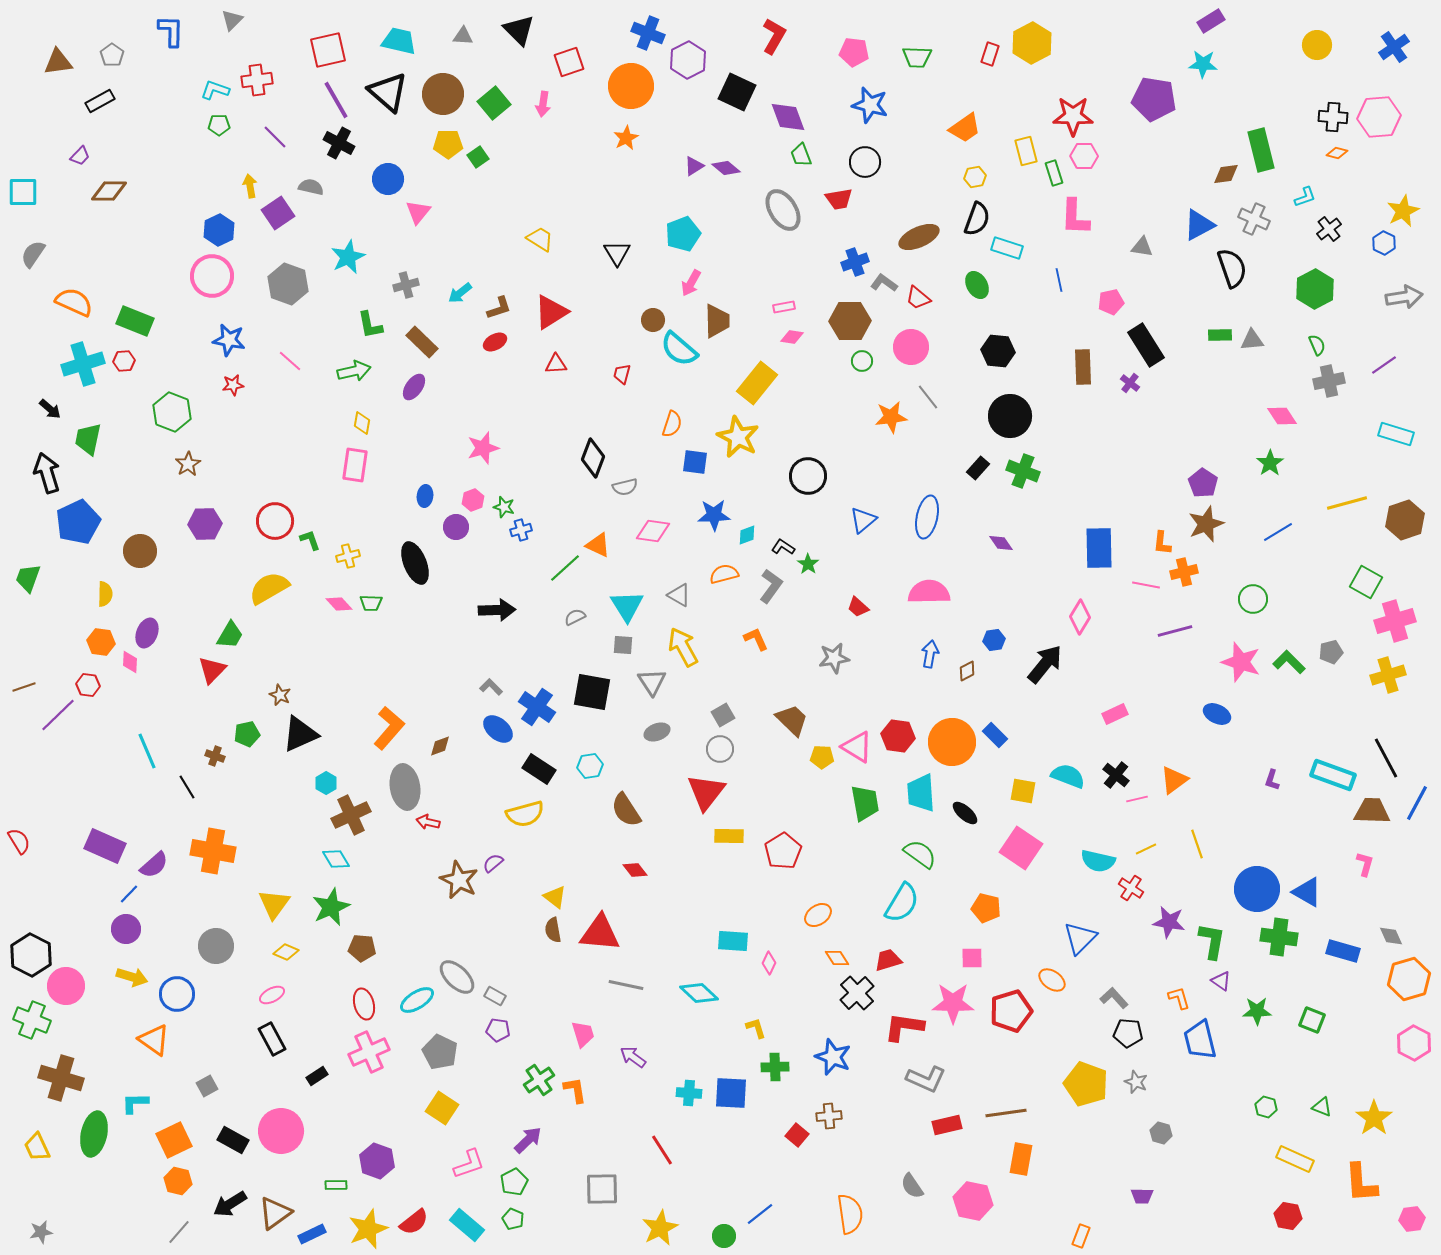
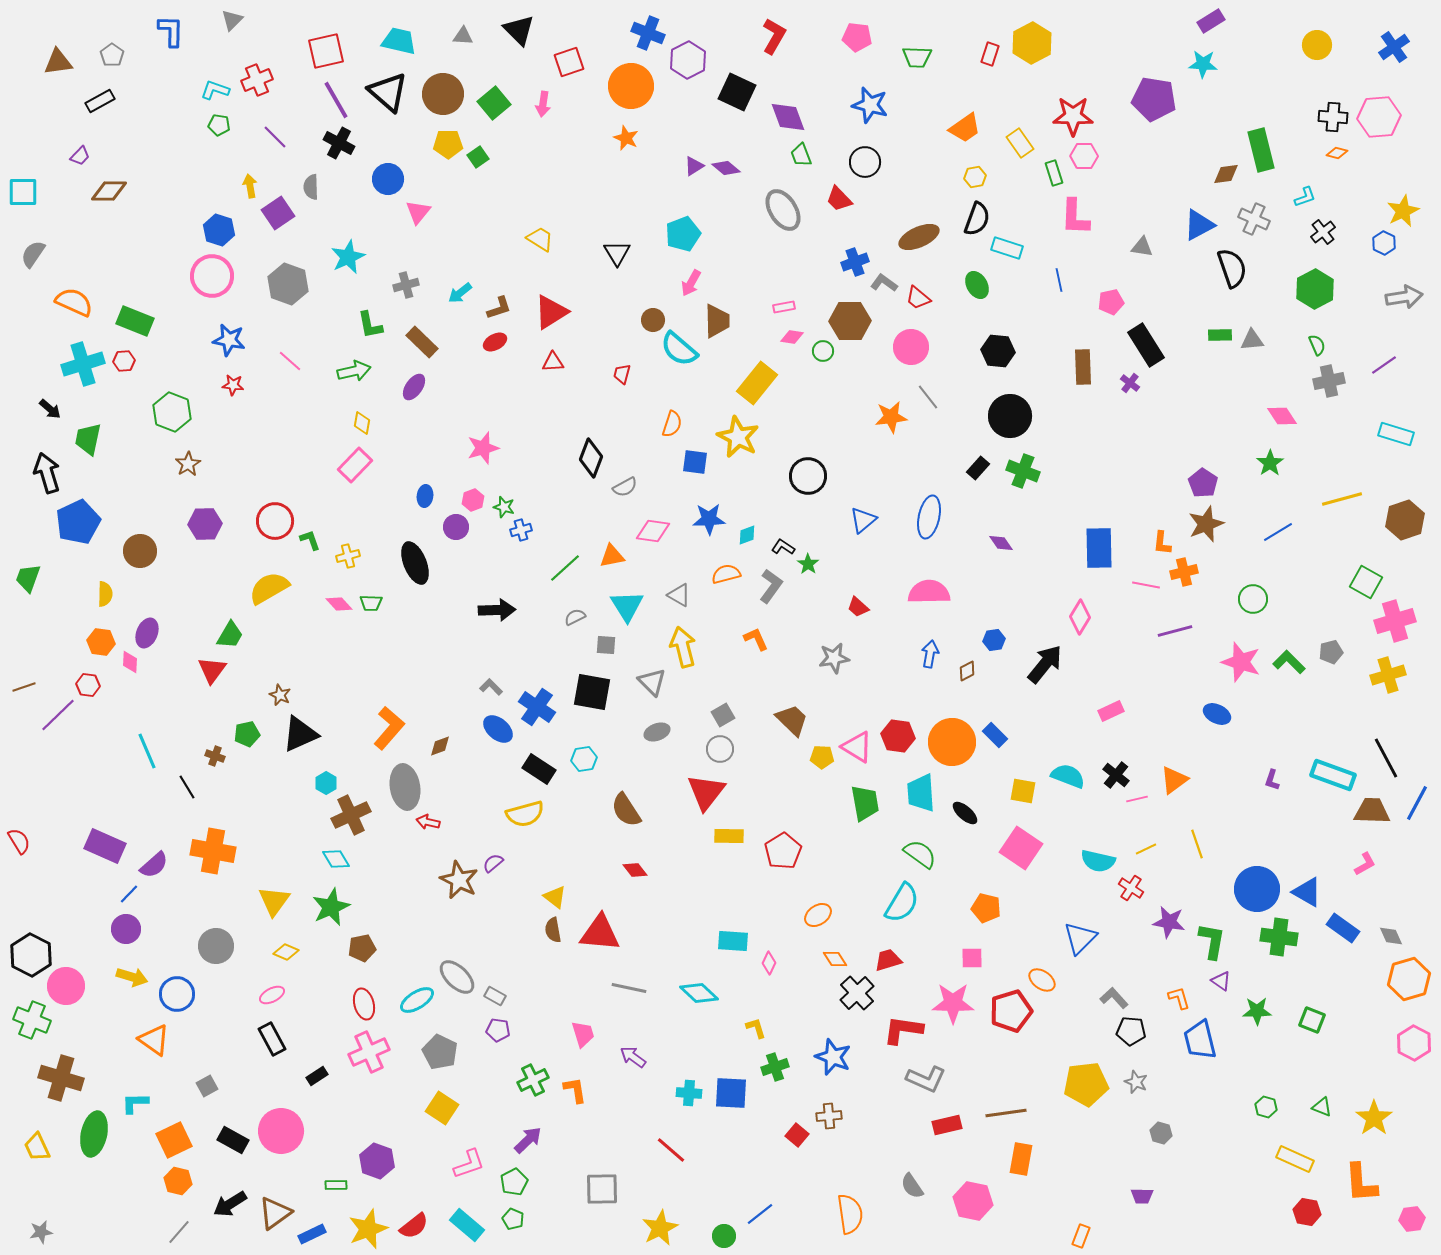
red square at (328, 50): moved 2 px left, 1 px down
pink pentagon at (854, 52): moved 3 px right, 15 px up
red cross at (257, 80): rotated 16 degrees counterclockwise
green pentagon at (219, 125): rotated 10 degrees clockwise
orange star at (626, 138): rotated 20 degrees counterclockwise
yellow rectangle at (1026, 151): moved 6 px left, 8 px up; rotated 20 degrees counterclockwise
gray semicircle at (311, 187): rotated 105 degrees counterclockwise
red trapezoid at (839, 199): rotated 56 degrees clockwise
black cross at (1329, 229): moved 6 px left, 3 px down
blue hexagon at (219, 230): rotated 16 degrees counterclockwise
green circle at (862, 361): moved 39 px left, 10 px up
red triangle at (556, 364): moved 3 px left, 2 px up
red star at (233, 385): rotated 15 degrees clockwise
black diamond at (593, 458): moved 2 px left
pink rectangle at (355, 465): rotated 36 degrees clockwise
gray semicircle at (625, 487): rotated 15 degrees counterclockwise
yellow line at (1347, 503): moved 5 px left, 4 px up
blue star at (714, 515): moved 5 px left, 4 px down
blue ellipse at (927, 517): moved 2 px right
orange triangle at (598, 545): moved 14 px right, 11 px down; rotated 36 degrees counterclockwise
orange semicircle at (724, 574): moved 2 px right
gray square at (623, 645): moved 17 px left
yellow arrow at (683, 647): rotated 15 degrees clockwise
red triangle at (212, 670): rotated 8 degrees counterclockwise
gray triangle at (652, 682): rotated 12 degrees counterclockwise
pink rectangle at (1115, 714): moved 4 px left, 3 px up
cyan hexagon at (590, 766): moved 6 px left, 7 px up
pink L-shape at (1365, 864): rotated 45 degrees clockwise
yellow triangle at (274, 904): moved 3 px up
brown pentagon at (362, 948): rotated 16 degrees counterclockwise
blue rectangle at (1343, 951): moved 23 px up; rotated 20 degrees clockwise
orange diamond at (837, 958): moved 2 px left, 1 px down
orange ellipse at (1052, 980): moved 10 px left
gray line at (626, 985): moved 3 px right, 3 px down
red L-shape at (904, 1027): moved 1 px left, 3 px down
black pentagon at (1128, 1033): moved 3 px right, 2 px up
green cross at (775, 1067): rotated 16 degrees counterclockwise
green cross at (539, 1080): moved 6 px left; rotated 8 degrees clockwise
yellow pentagon at (1086, 1084): rotated 27 degrees counterclockwise
red line at (662, 1150): moved 9 px right; rotated 16 degrees counterclockwise
red hexagon at (1288, 1216): moved 19 px right, 4 px up
red semicircle at (414, 1222): moved 4 px down
